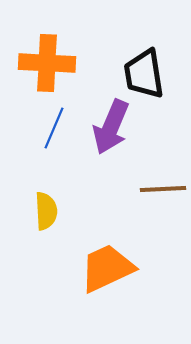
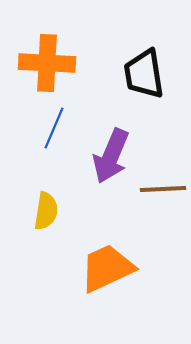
purple arrow: moved 29 px down
yellow semicircle: rotated 12 degrees clockwise
